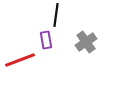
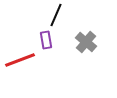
black line: rotated 15 degrees clockwise
gray cross: rotated 15 degrees counterclockwise
